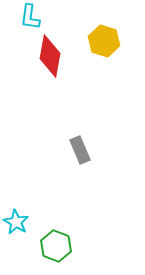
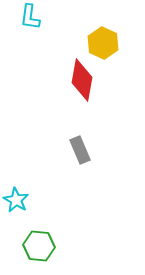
yellow hexagon: moved 1 px left, 2 px down; rotated 8 degrees clockwise
red diamond: moved 32 px right, 24 px down
cyan star: moved 22 px up
green hexagon: moved 17 px left; rotated 16 degrees counterclockwise
